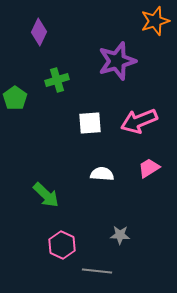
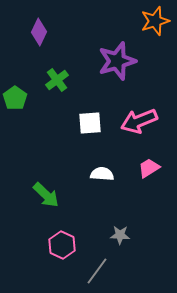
green cross: rotated 20 degrees counterclockwise
gray line: rotated 60 degrees counterclockwise
